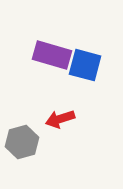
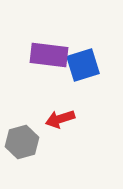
purple rectangle: moved 3 px left; rotated 9 degrees counterclockwise
blue square: moved 2 px left; rotated 32 degrees counterclockwise
